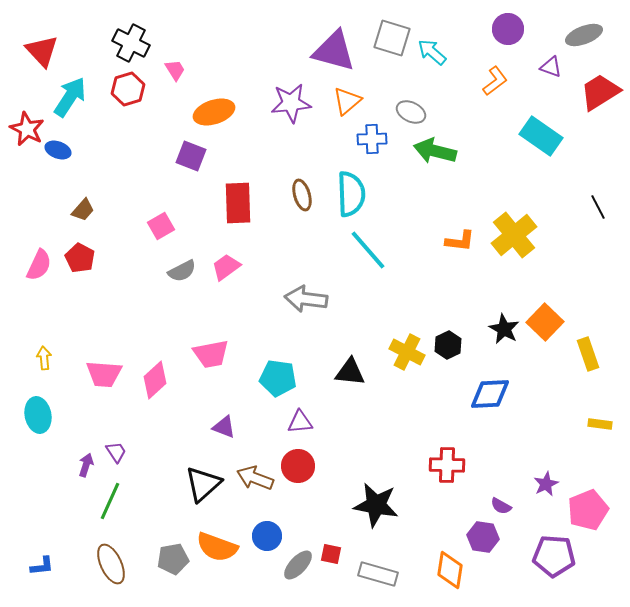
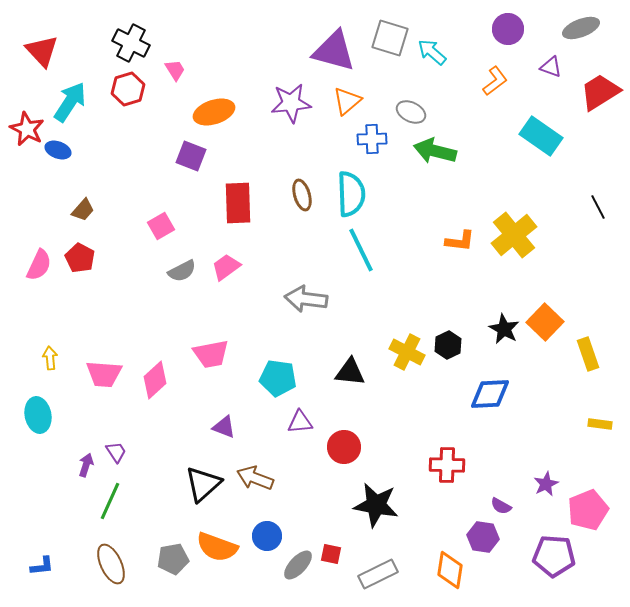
gray ellipse at (584, 35): moved 3 px left, 7 px up
gray square at (392, 38): moved 2 px left
cyan arrow at (70, 97): moved 5 px down
cyan line at (368, 250): moved 7 px left; rotated 15 degrees clockwise
yellow arrow at (44, 358): moved 6 px right
red circle at (298, 466): moved 46 px right, 19 px up
gray rectangle at (378, 574): rotated 42 degrees counterclockwise
